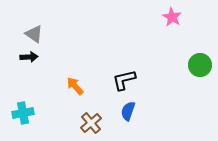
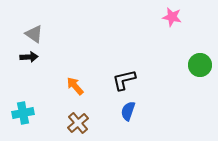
pink star: rotated 18 degrees counterclockwise
brown cross: moved 13 px left
